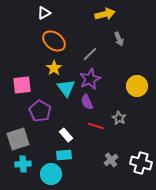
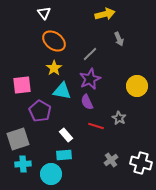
white triangle: rotated 40 degrees counterclockwise
cyan triangle: moved 4 px left, 3 px down; rotated 42 degrees counterclockwise
